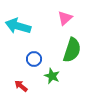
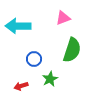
pink triangle: moved 2 px left; rotated 21 degrees clockwise
cyan arrow: rotated 15 degrees counterclockwise
green star: moved 2 px left, 3 px down; rotated 21 degrees clockwise
red arrow: rotated 56 degrees counterclockwise
